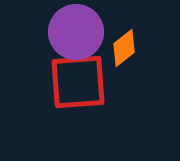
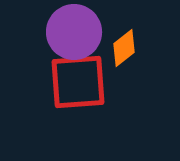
purple circle: moved 2 px left
